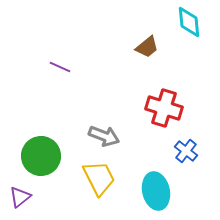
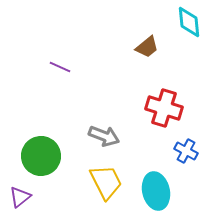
blue cross: rotated 10 degrees counterclockwise
yellow trapezoid: moved 7 px right, 4 px down
